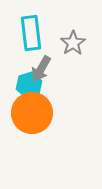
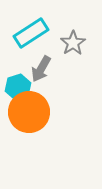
cyan rectangle: rotated 64 degrees clockwise
cyan hexagon: moved 11 px left, 2 px down
orange circle: moved 3 px left, 1 px up
